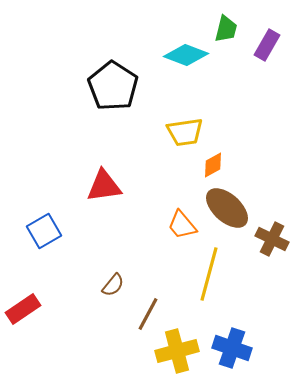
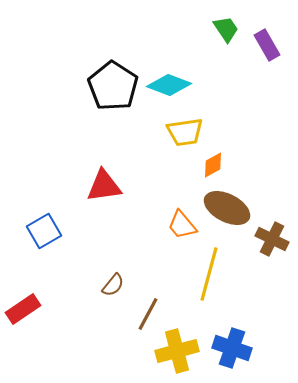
green trapezoid: rotated 48 degrees counterclockwise
purple rectangle: rotated 60 degrees counterclockwise
cyan diamond: moved 17 px left, 30 px down
brown ellipse: rotated 15 degrees counterclockwise
